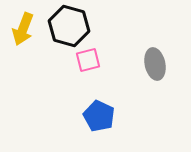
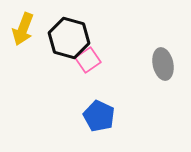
black hexagon: moved 12 px down
pink square: rotated 20 degrees counterclockwise
gray ellipse: moved 8 px right
